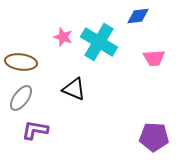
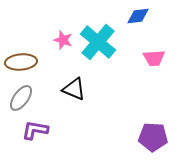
pink star: moved 3 px down
cyan cross: moved 1 px left; rotated 9 degrees clockwise
brown ellipse: rotated 12 degrees counterclockwise
purple pentagon: moved 1 px left
